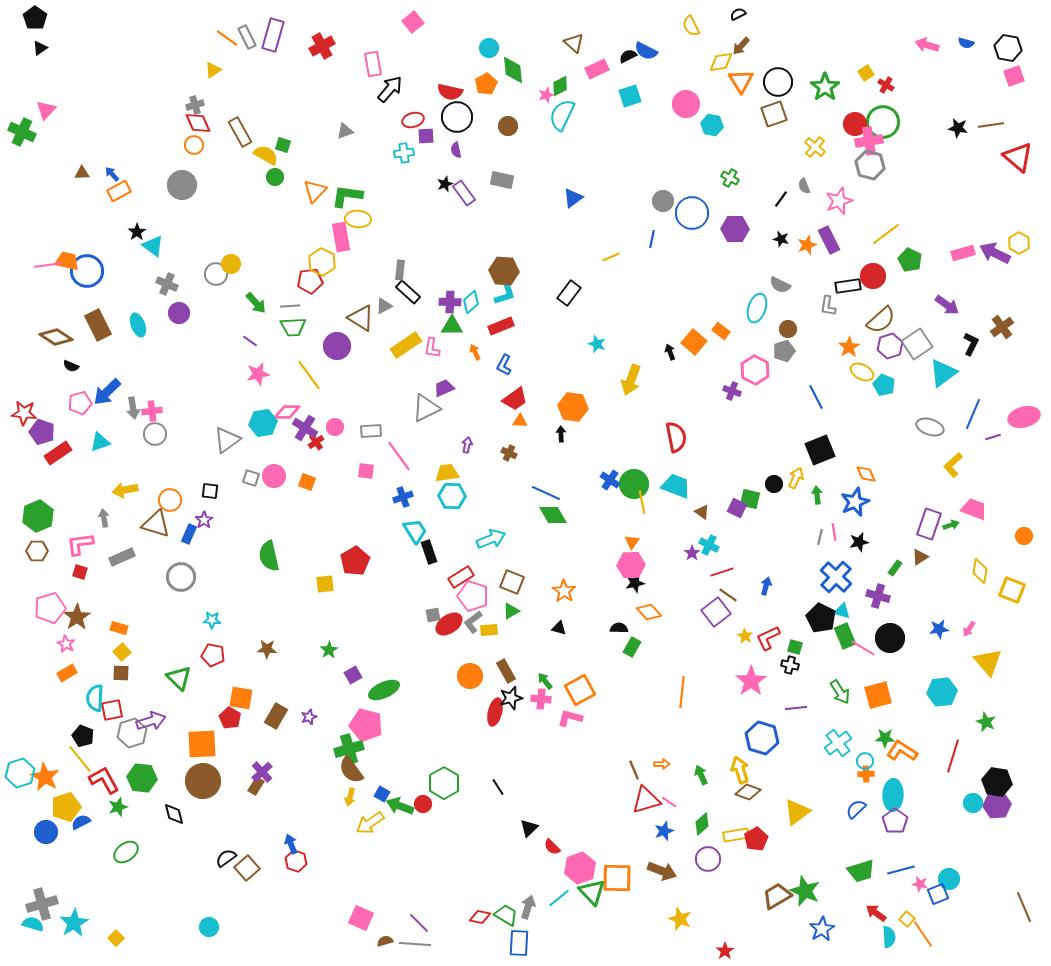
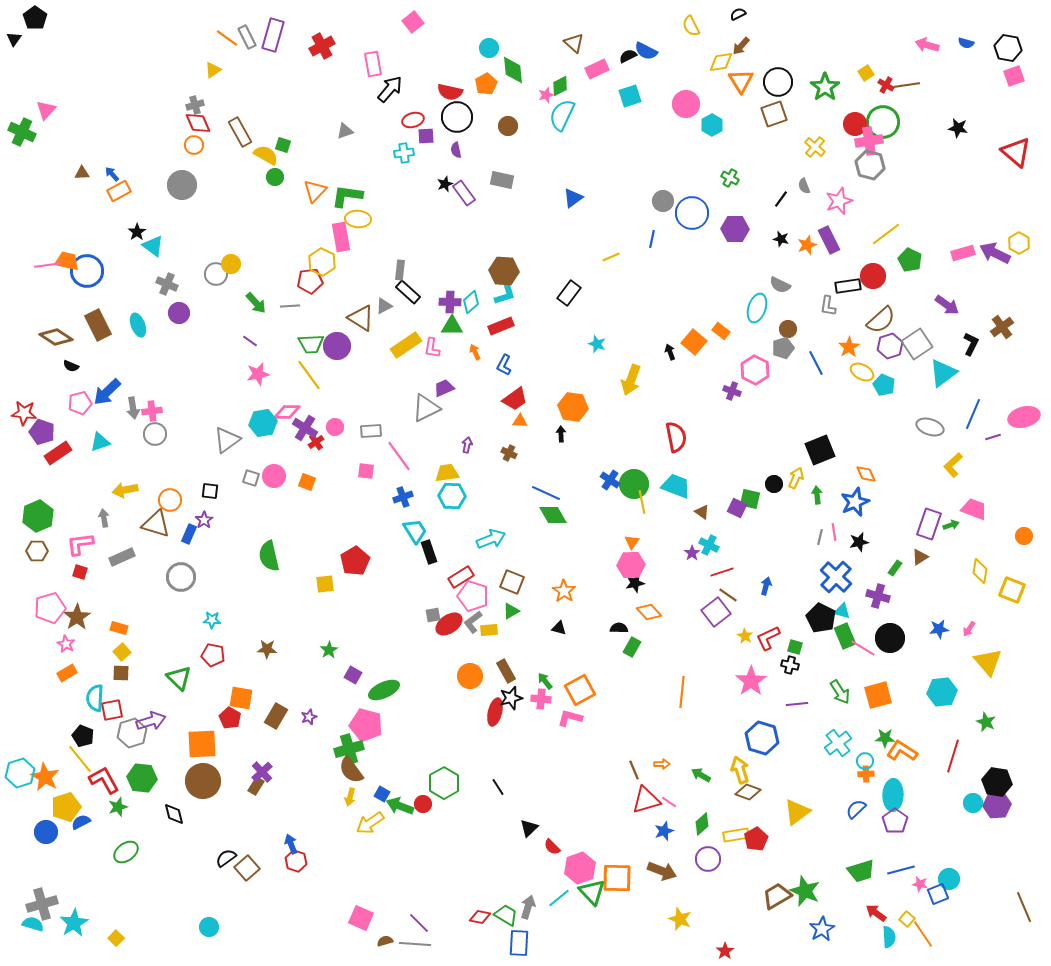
black triangle at (40, 48): moved 26 px left, 9 px up; rotated 21 degrees counterclockwise
cyan hexagon at (712, 125): rotated 20 degrees clockwise
brown line at (991, 125): moved 84 px left, 40 px up
red triangle at (1018, 157): moved 2 px left, 5 px up
green trapezoid at (293, 327): moved 18 px right, 17 px down
gray pentagon at (784, 351): moved 1 px left, 3 px up
blue line at (816, 397): moved 34 px up
purple square at (353, 675): rotated 30 degrees counterclockwise
purple line at (796, 708): moved 1 px right, 4 px up
green arrow at (701, 775): rotated 36 degrees counterclockwise
